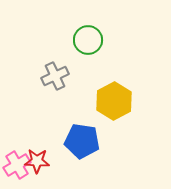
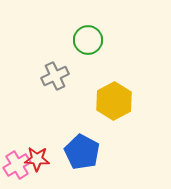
blue pentagon: moved 11 px down; rotated 20 degrees clockwise
red star: moved 2 px up
